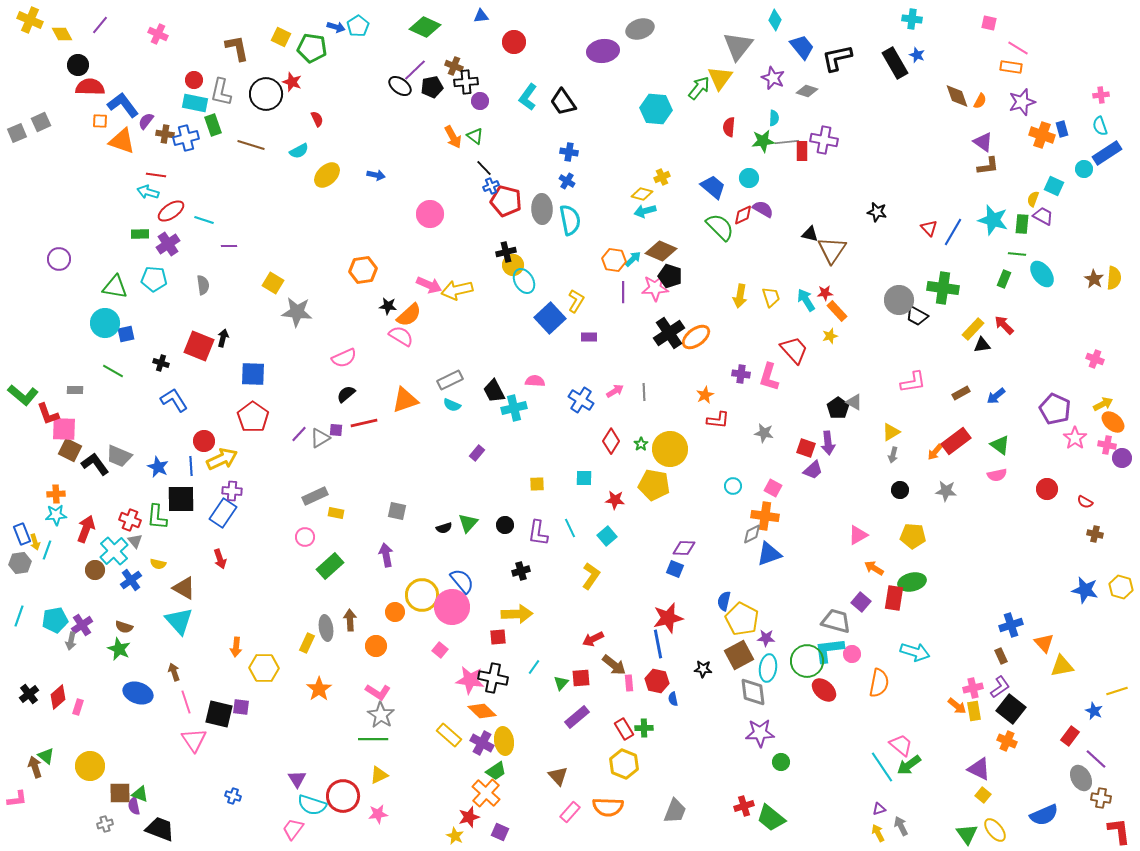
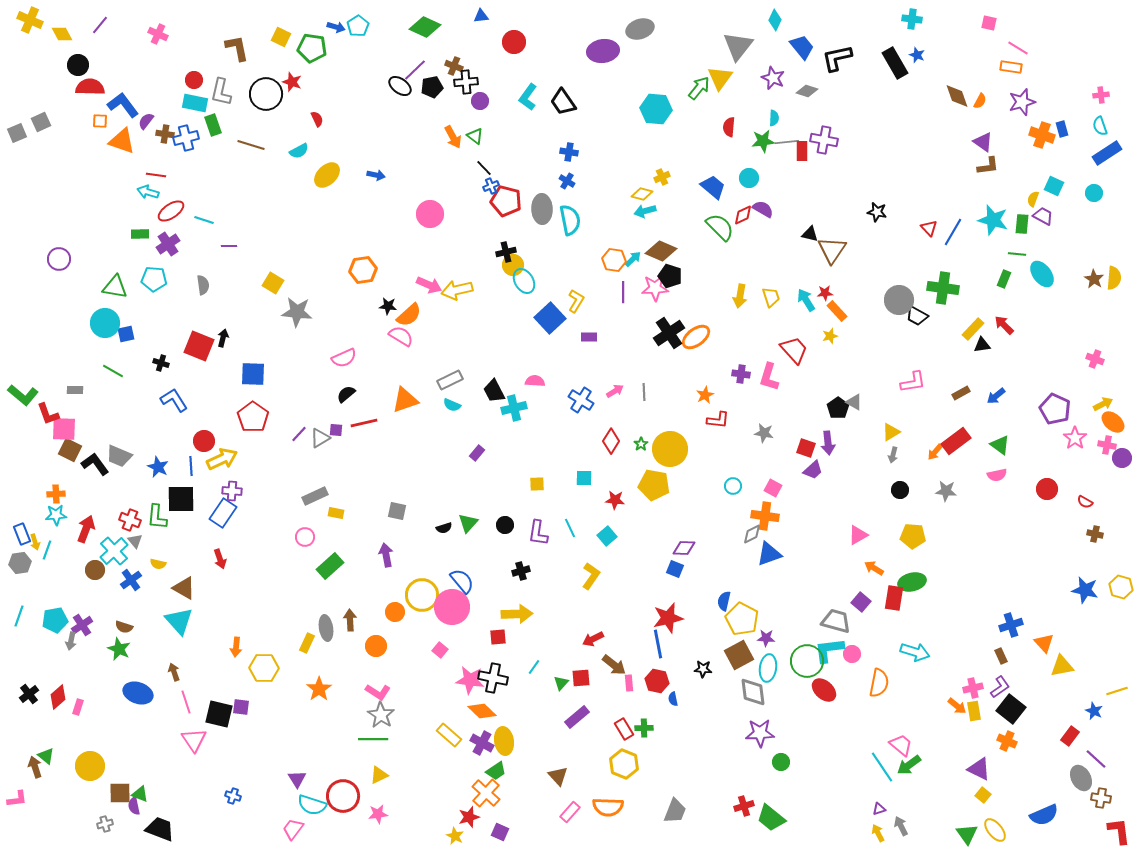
cyan circle at (1084, 169): moved 10 px right, 24 px down
